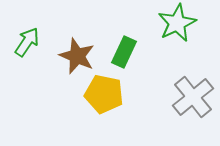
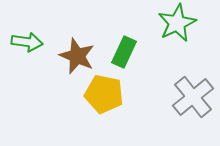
green arrow: rotated 64 degrees clockwise
